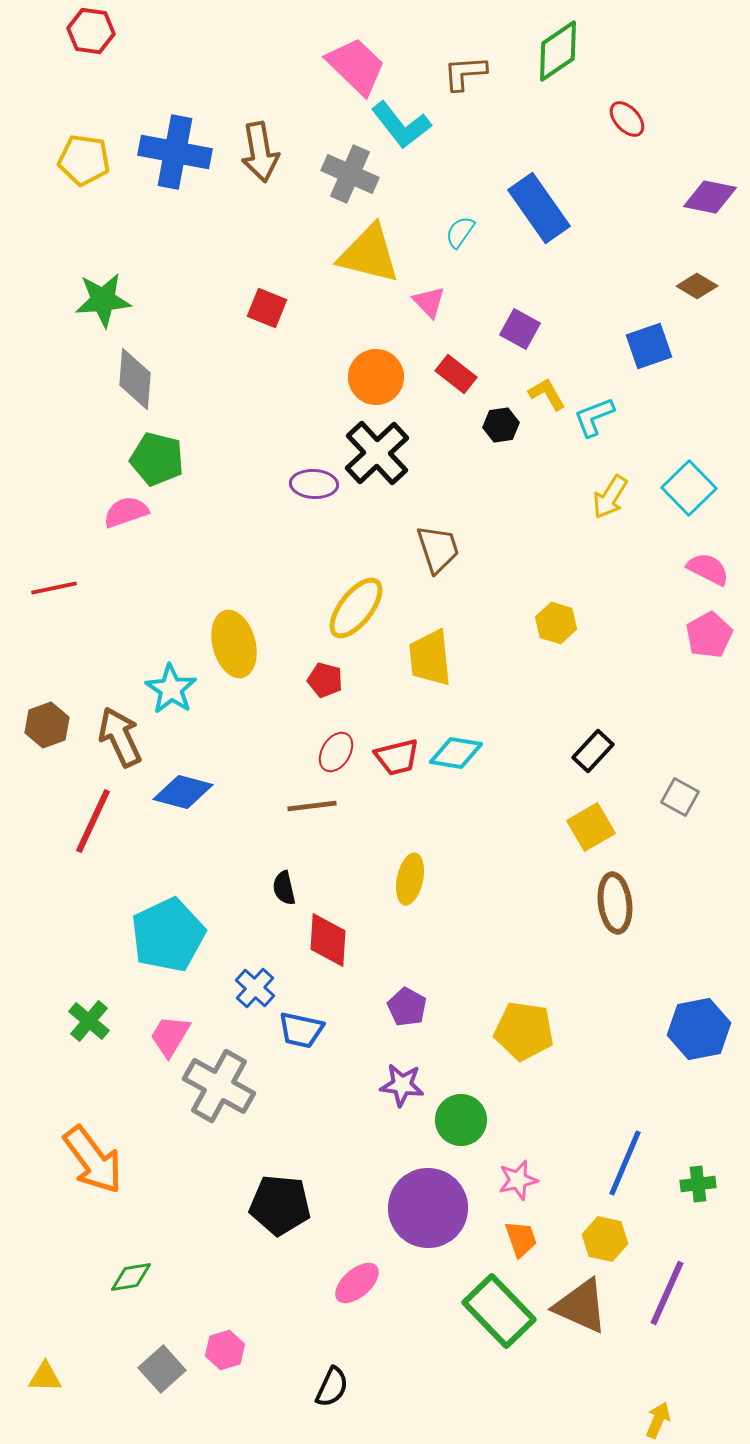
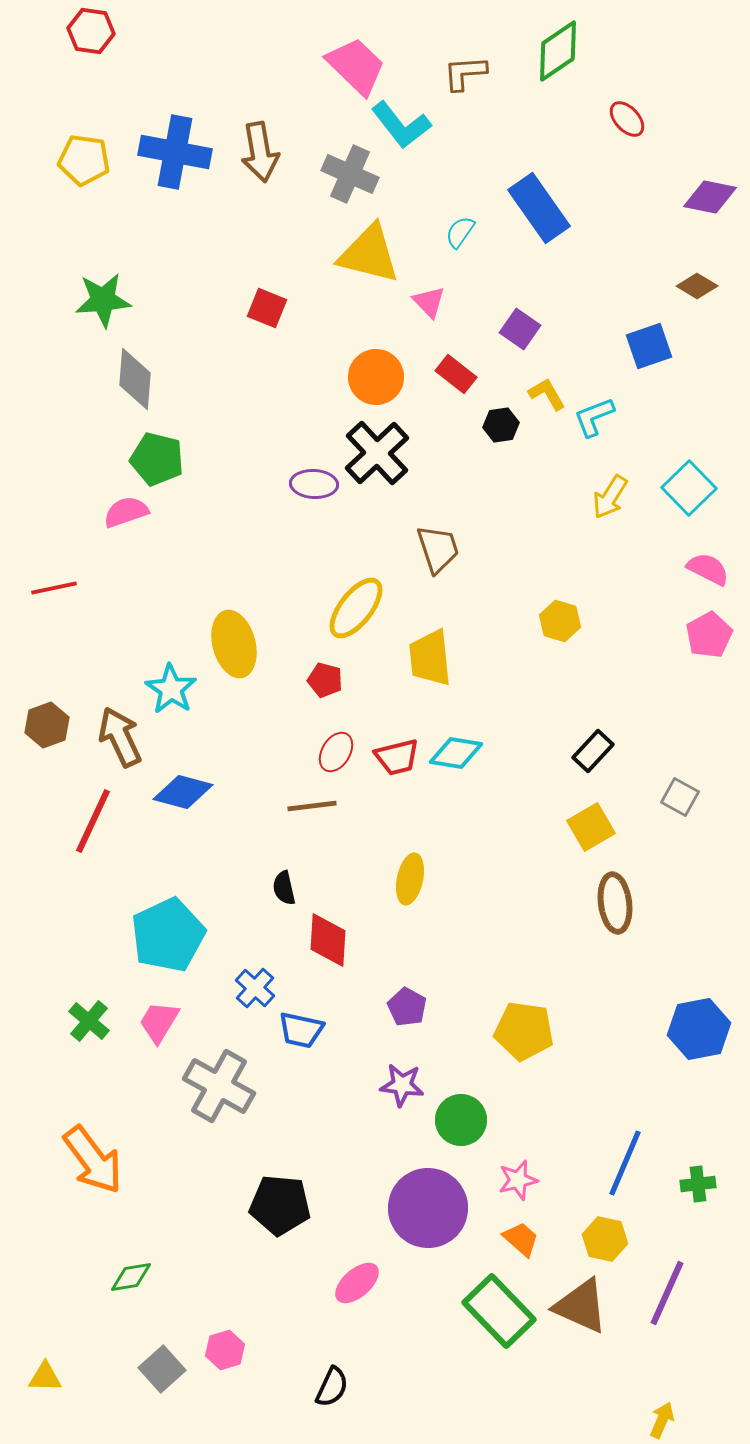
purple square at (520, 329): rotated 6 degrees clockwise
yellow hexagon at (556, 623): moved 4 px right, 2 px up
pink trapezoid at (170, 1036): moved 11 px left, 14 px up
orange trapezoid at (521, 1239): rotated 30 degrees counterclockwise
yellow arrow at (658, 1420): moved 4 px right
